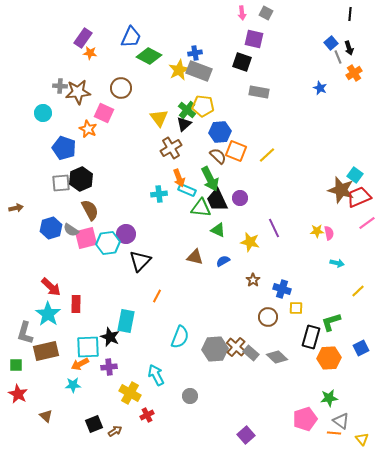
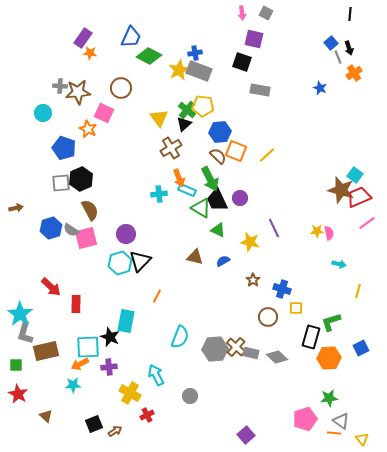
gray rectangle at (259, 92): moved 1 px right, 2 px up
green triangle at (201, 208): rotated 25 degrees clockwise
cyan hexagon at (108, 243): moved 12 px right, 20 px down; rotated 10 degrees counterclockwise
cyan arrow at (337, 263): moved 2 px right, 1 px down
yellow line at (358, 291): rotated 32 degrees counterclockwise
cyan star at (48, 314): moved 28 px left
gray rectangle at (251, 353): rotated 28 degrees counterclockwise
